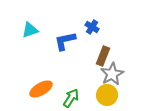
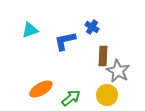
brown rectangle: rotated 18 degrees counterclockwise
gray star: moved 6 px right, 3 px up; rotated 15 degrees counterclockwise
green arrow: rotated 18 degrees clockwise
